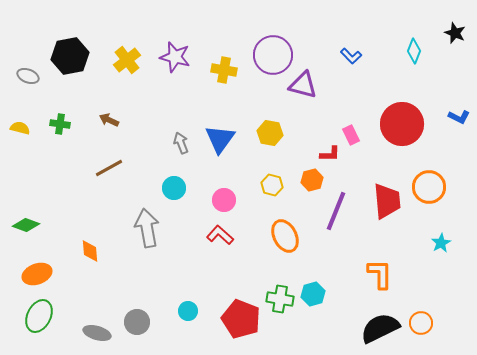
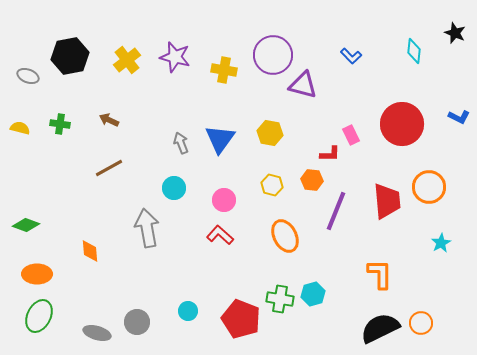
cyan diamond at (414, 51): rotated 15 degrees counterclockwise
orange hexagon at (312, 180): rotated 20 degrees clockwise
orange ellipse at (37, 274): rotated 20 degrees clockwise
